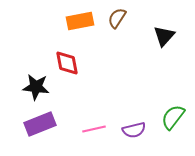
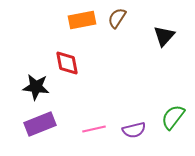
orange rectangle: moved 2 px right, 1 px up
